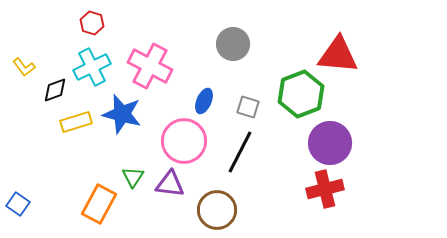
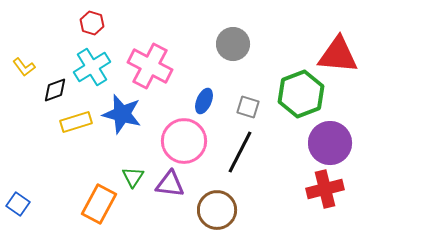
cyan cross: rotated 6 degrees counterclockwise
